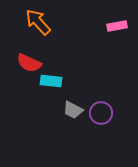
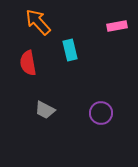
red semicircle: moved 1 px left; rotated 55 degrees clockwise
cyan rectangle: moved 19 px right, 31 px up; rotated 70 degrees clockwise
gray trapezoid: moved 28 px left
